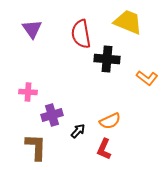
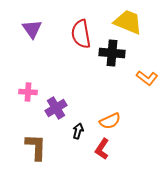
black cross: moved 5 px right, 6 px up
purple cross: moved 4 px right, 7 px up; rotated 15 degrees counterclockwise
black arrow: rotated 28 degrees counterclockwise
red L-shape: moved 2 px left; rotated 10 degrees clockwise
